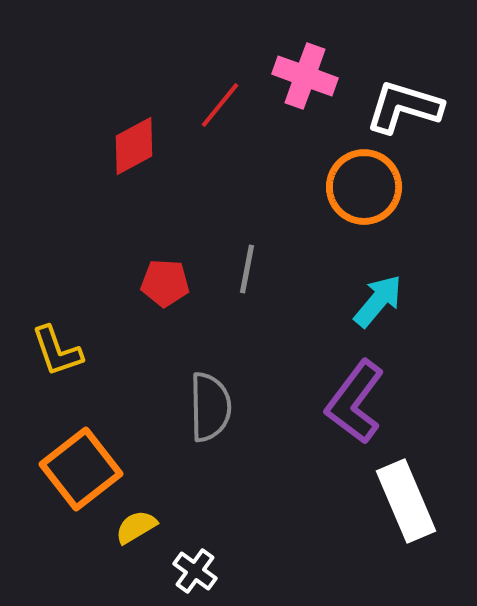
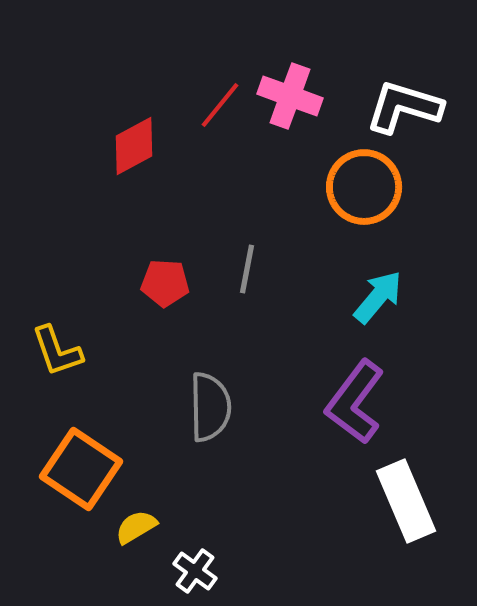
pink cross: moved 15 px left, 20 px down
cyan arrow: moved 4 px up
orange square: rotated 18 degrees counterclockwise
